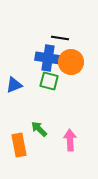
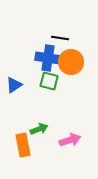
blue triangle: rotated 12 degrees counterclockwise
green arrow: rotated 114 degrees clockwise
pink arrow: rotated 75 degrees clockwise
orange rectangle: moved 4 px right
